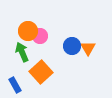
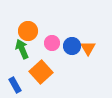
pink circle: moved 12 px right, 7 px down
green arrow: moved 3 px up
